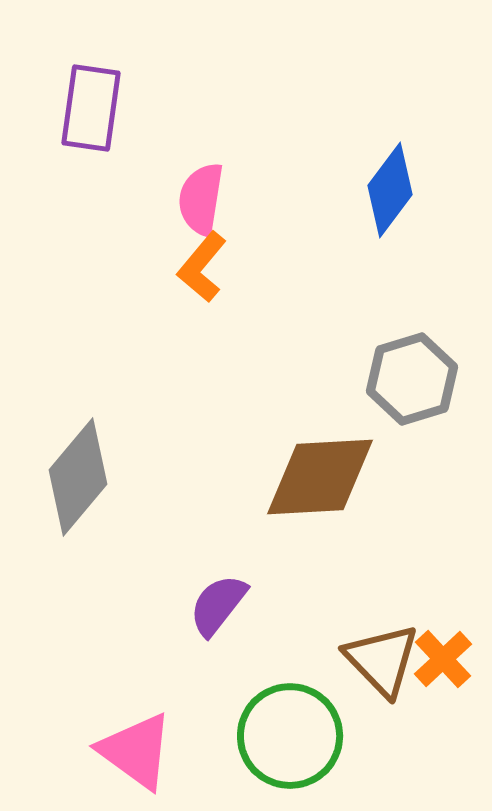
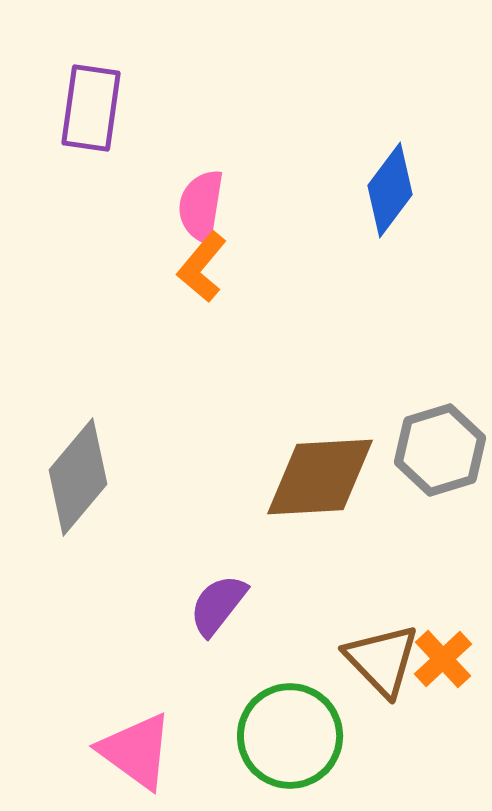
pink semicircle: moved 7 px down
gray hexagon: moved 28 px right, 71 px down
